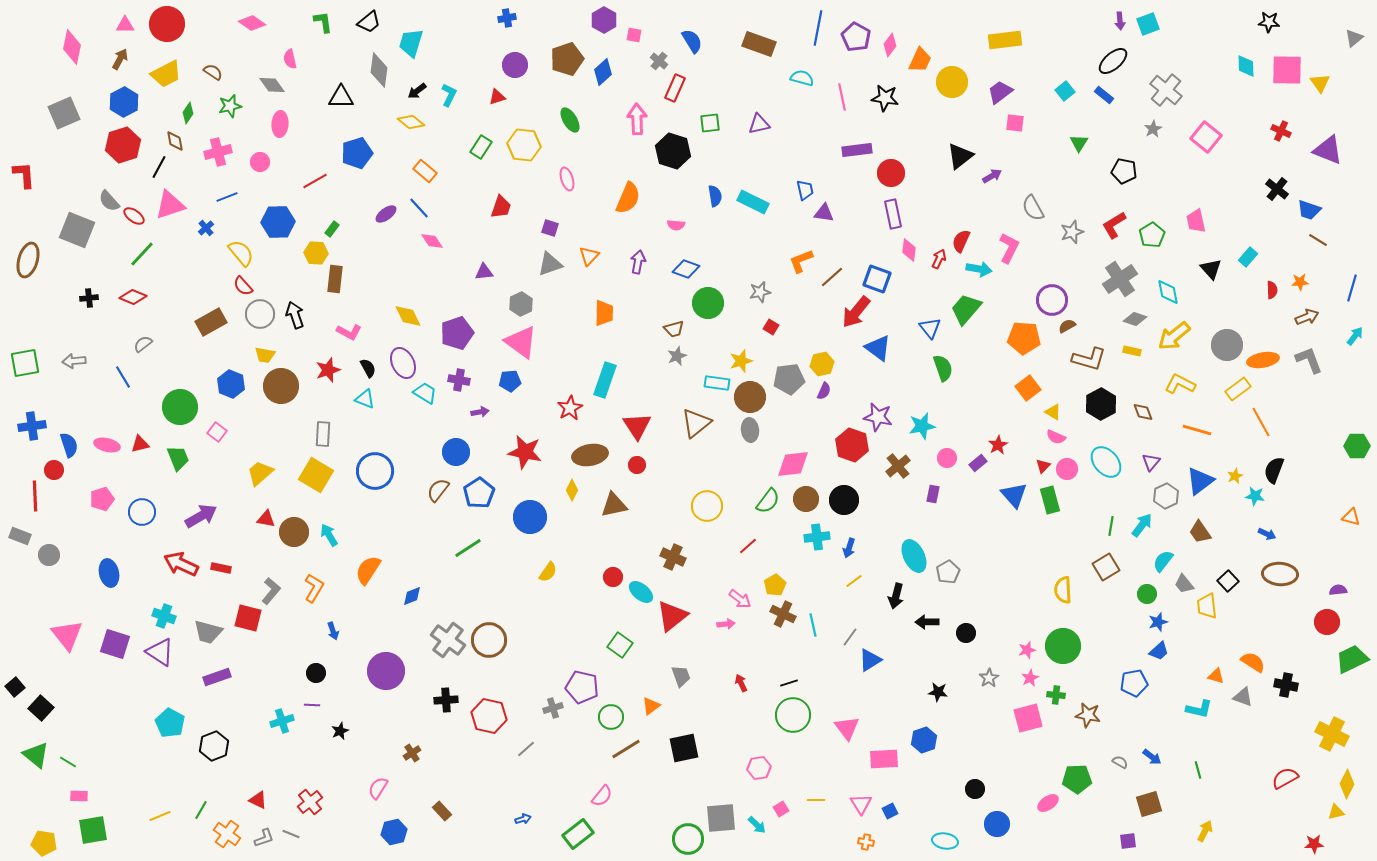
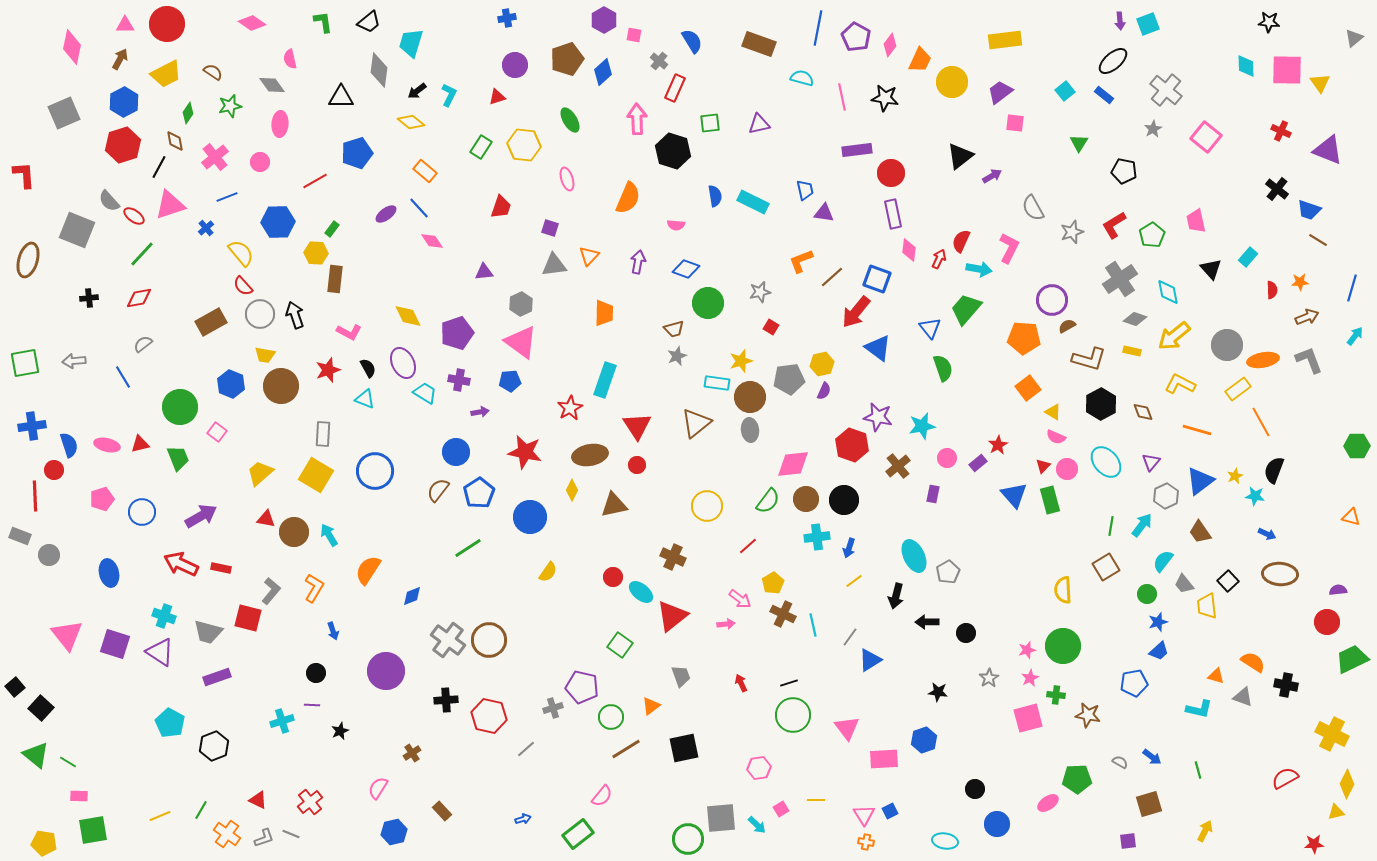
pink cross at (218, 152): moved 3 px left, 5 px down; rotated 24 degrees counterclockwise
gray triangle at (550, 264): moved 4 px right, 1 px down; rotated 12 degrees clockwise
red diamond at (133, 297): moved 6 px right, 1 px down; rotated 32 degrees counterclockwise
yellow pentagon at (775, 585): moved 2 px left, 2 px up
pink triangle at (861, 804): moved 3 px right, 11 px down
